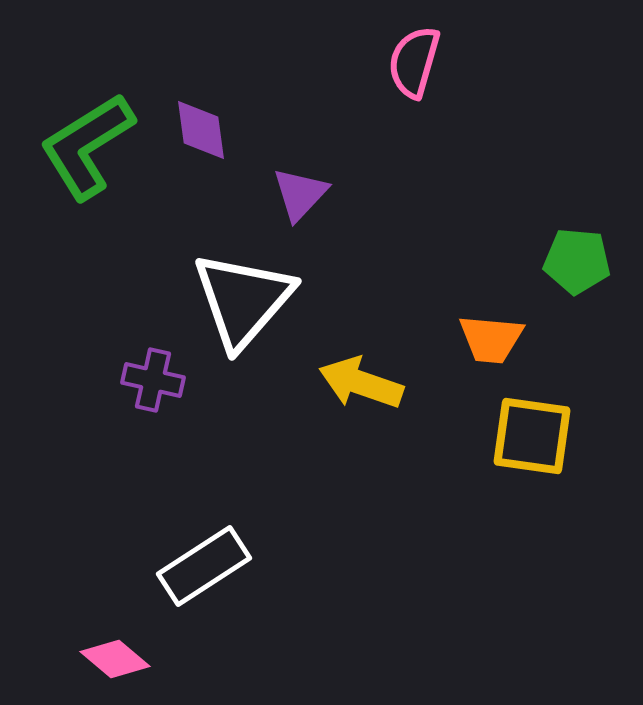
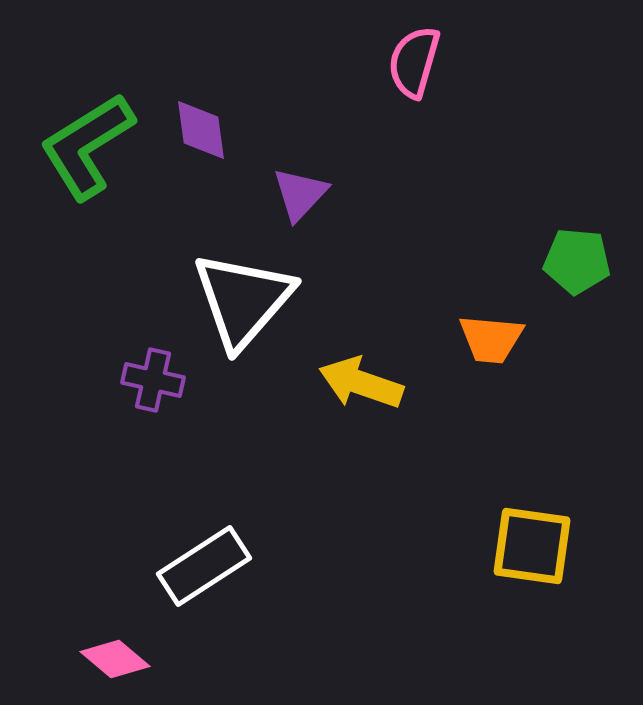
yellow square: moved 110 px down
